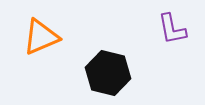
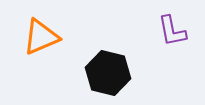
purple L-shape: moved 2 px down
